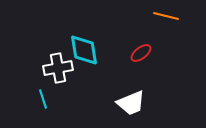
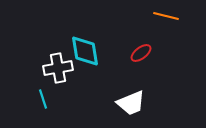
cyan diamond: moved 1 px right, 1 px down
